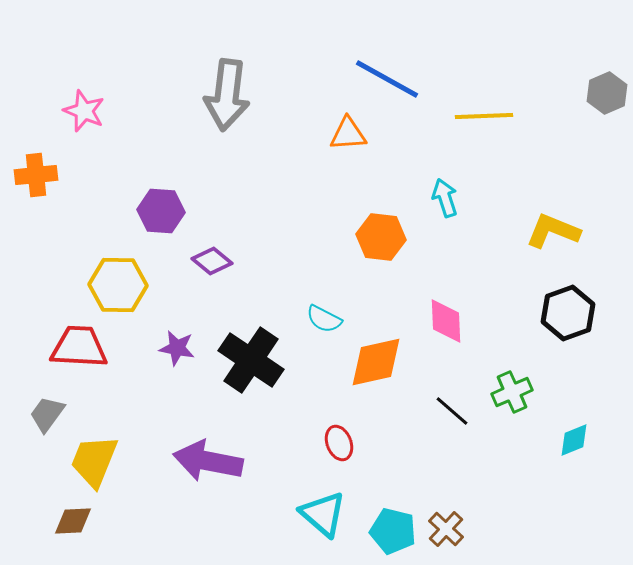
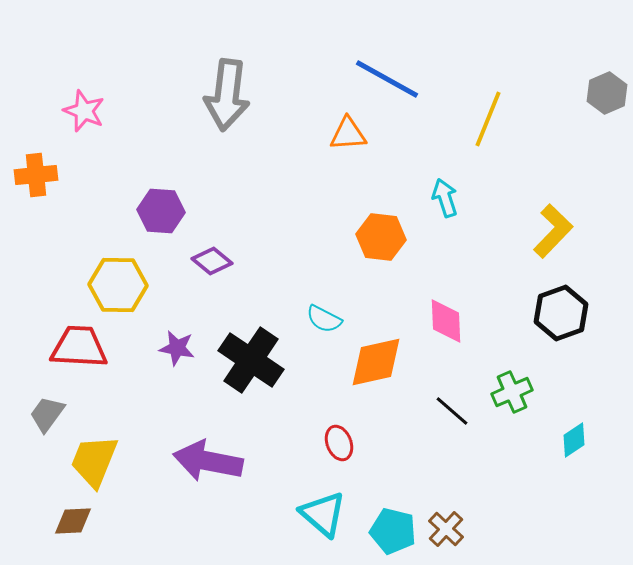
yellow line: moved 4 px right, 3 px down; rotated 66 degrees counterclockwise
yellow L-shape: rotated 112 degrees clockwise
black hexagon: moved 7 px left
cyan diamond: rotated 12 degrees counterclockwise
